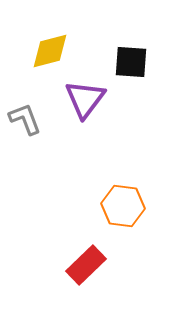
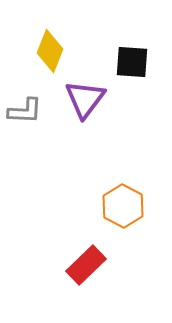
yellow diamond: rotated 54 degrees counterclockwise
black square: moved 1 px right
gray L-shape: moved 8 px up; rotated 114 degrees clockwise
orange hexagon: rotated 21 degrees clockwise
